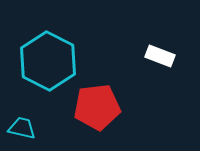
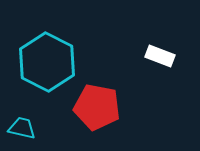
cyan hexagon: moved 1 px left, 1 px down
red pentagon: rotated 18 degrees clockwise
